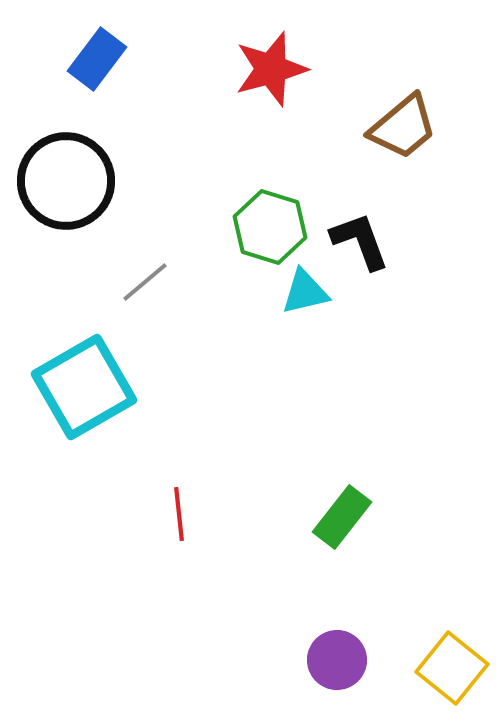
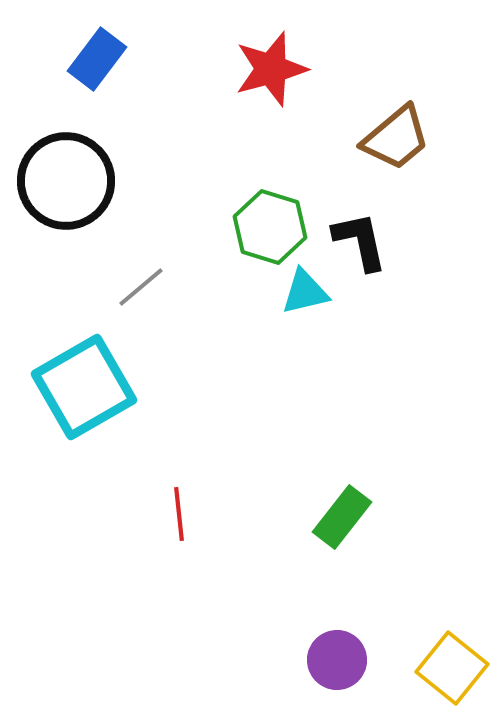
brown trapezoid: moved 7 px left, 11 px down
black L-shape: rotated 8 degrees clockwise
gray line: moved 4 px left, 5 px down
